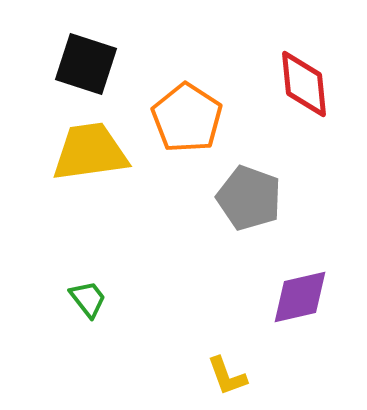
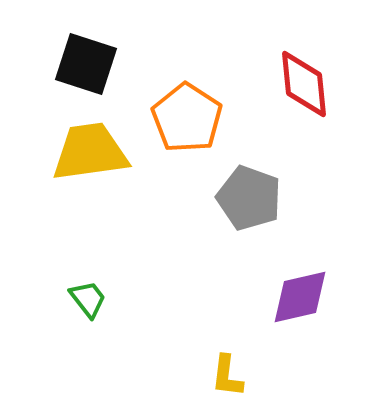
yellow L-shape: rotated 27 degrees clockwise
